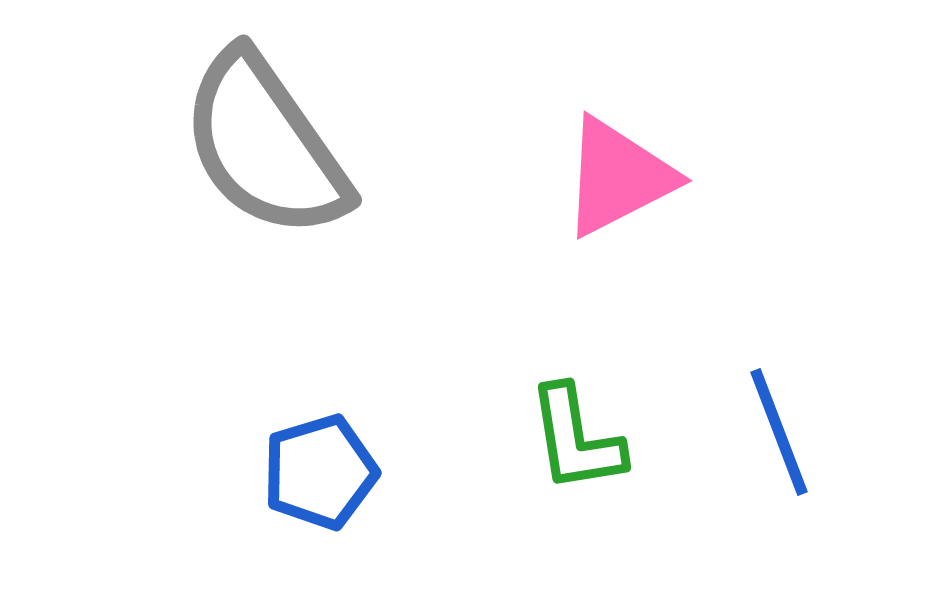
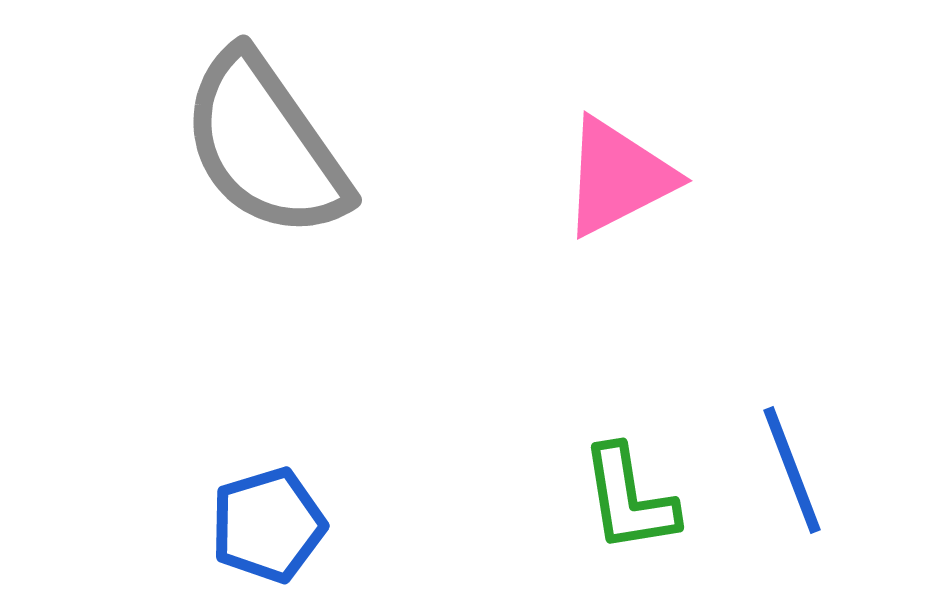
blue line: moved 13 px right, 38 px down
green L-shape: moved 53 px right, 60 px down
blue pentagon: moved 52 px left, 53 px down
